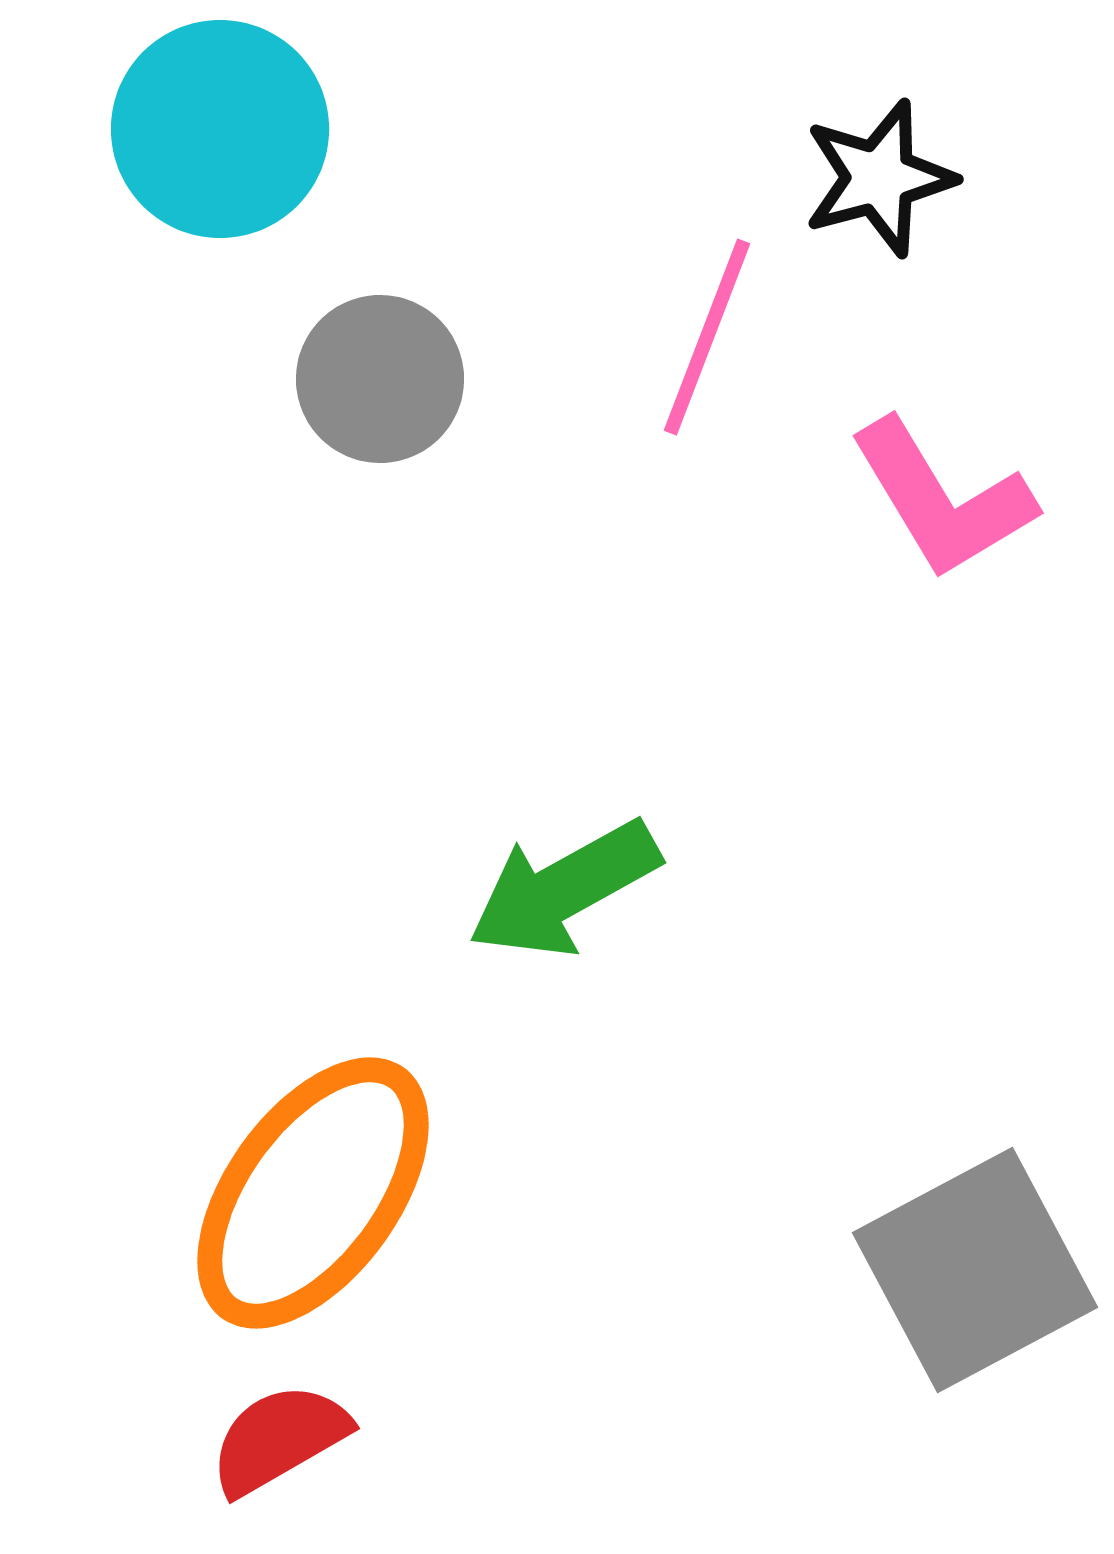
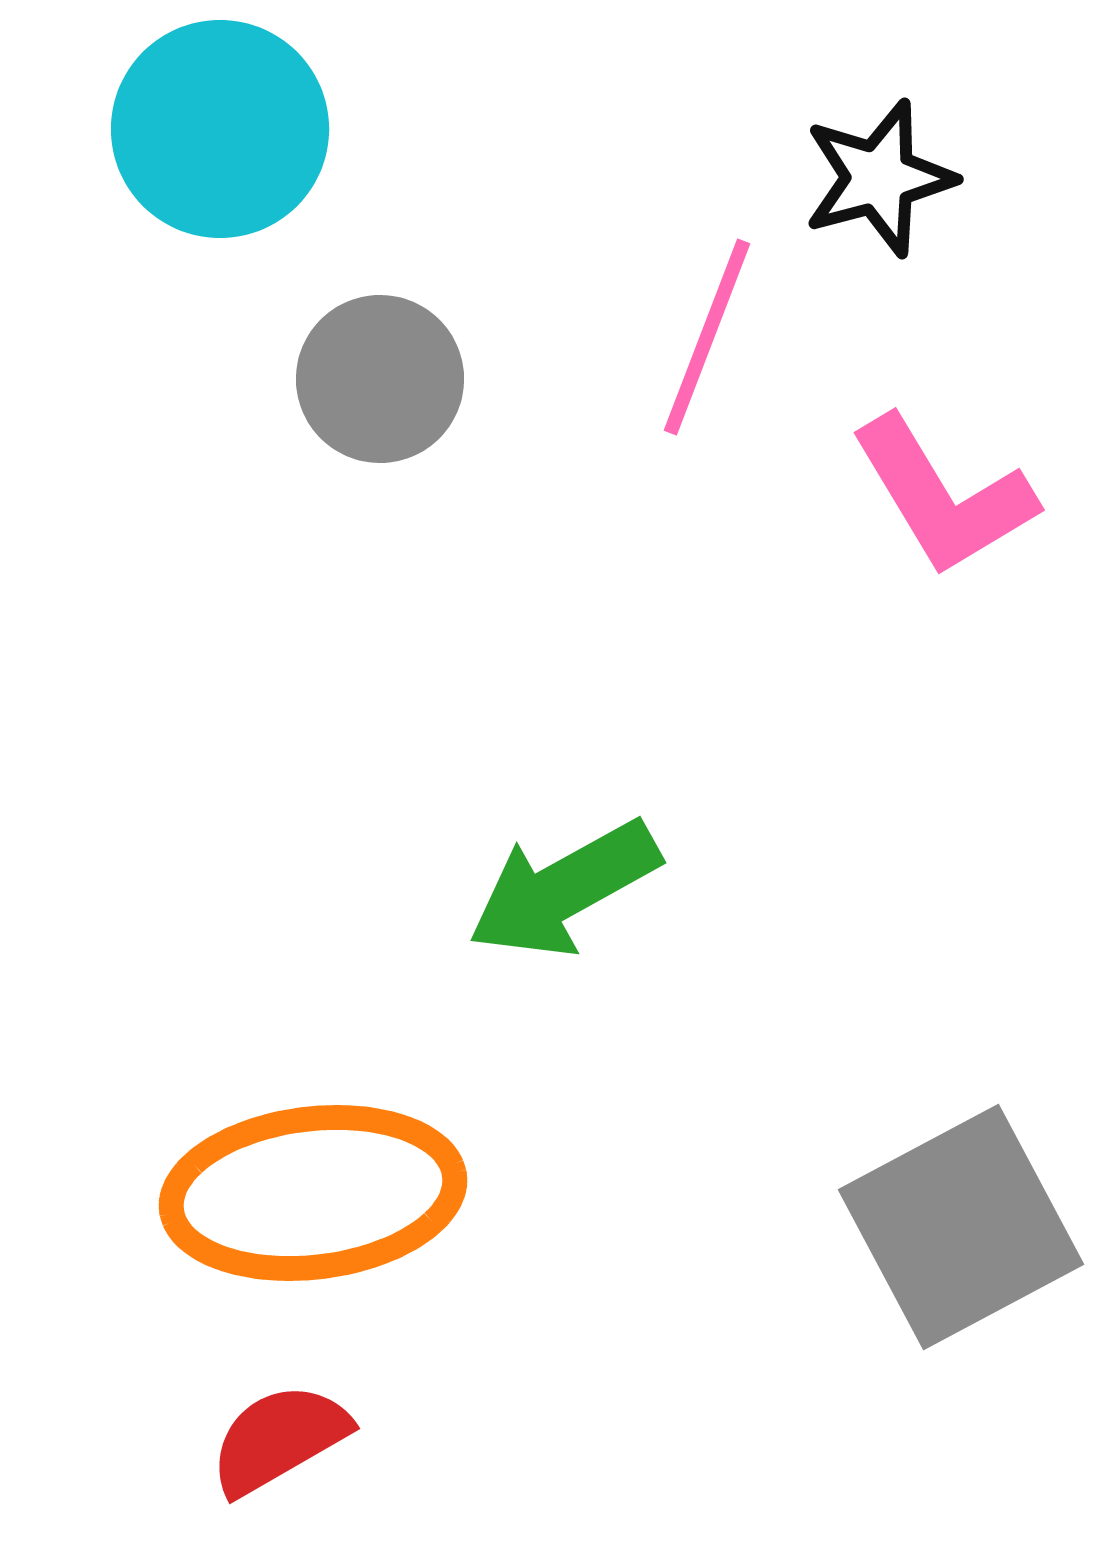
pink L-shape: moved 1 px right, 3 px up
orange ellipse: rotated 47 degrees clockwise
gray square: moved 14 px left, 43 px up
